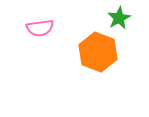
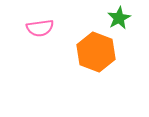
orange hexagon: moved 2 px left
